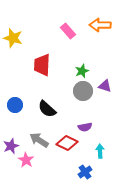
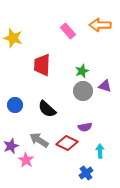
blue cross: moved 1 px right, 1 px down
